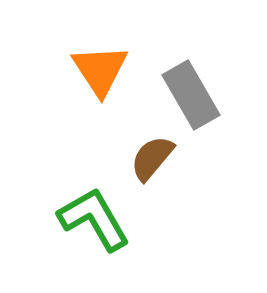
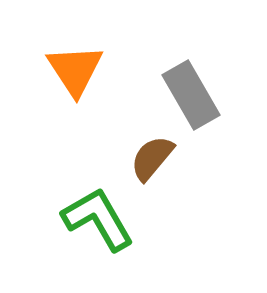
orange triangle: moved 25 px left
green L-shape: moved 4 px right
